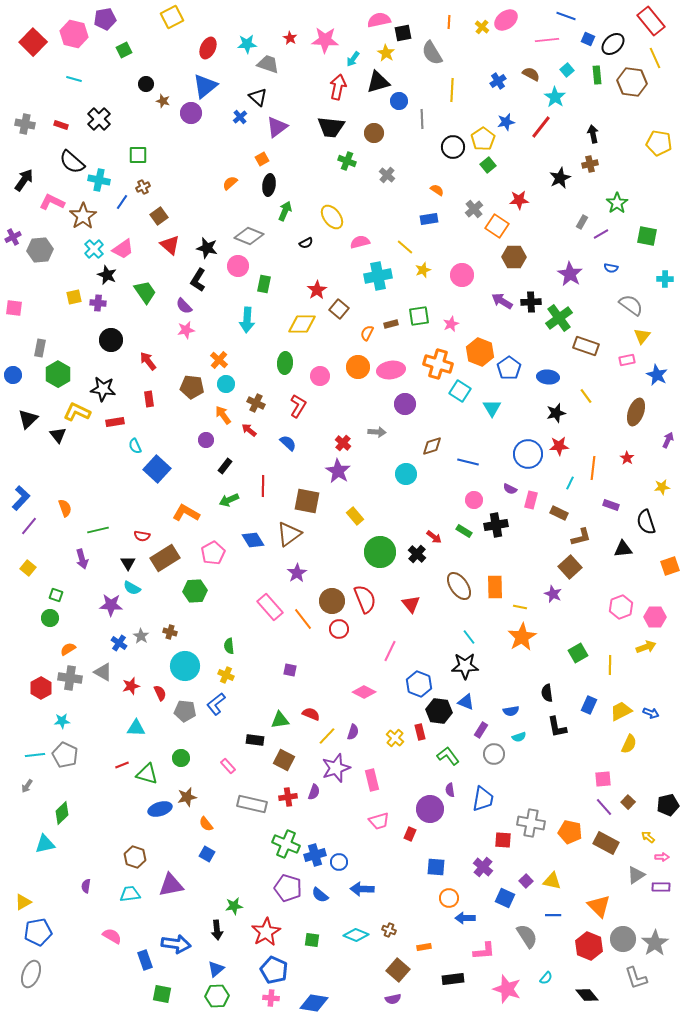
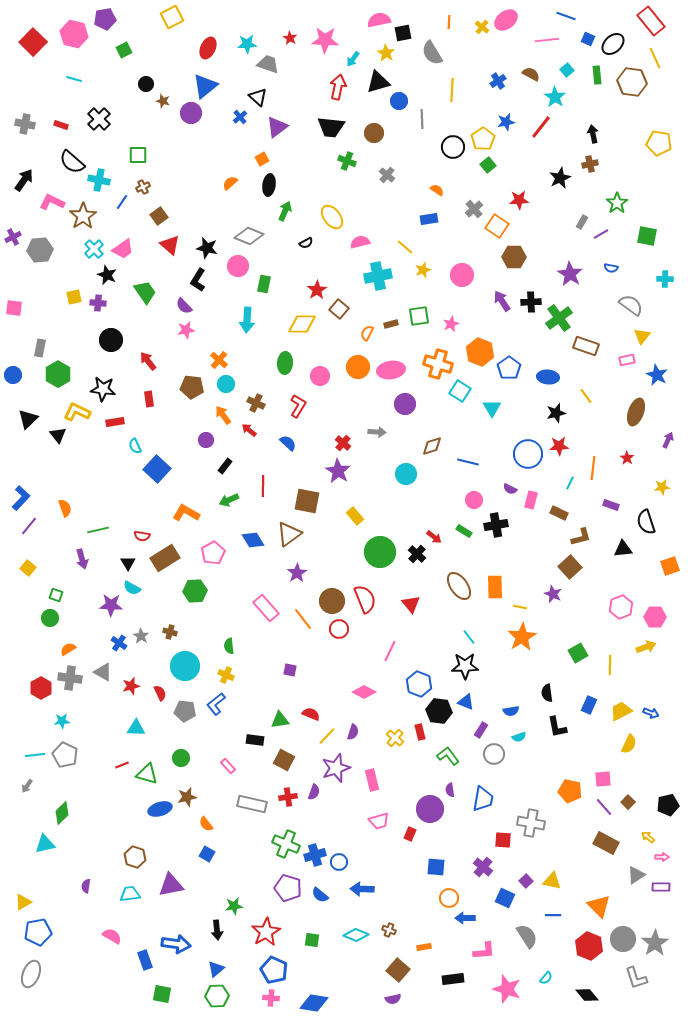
purple arrow at (502, 301): rotated 25 degrees clockwise
pink rectangle at (270, 607): moved 4 px left, 1 px down
orange pentagon at (570, 832): moved 41 px up
